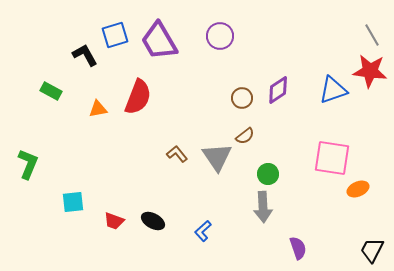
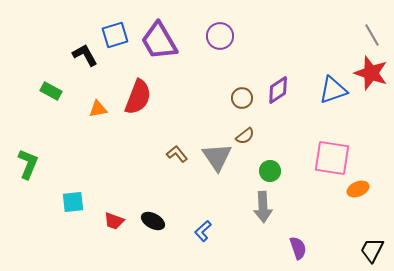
red star: moved 1 px right, 2 px down; rotated 12 degrees clockwise
green circle: moved 2 px right, 3 px up
